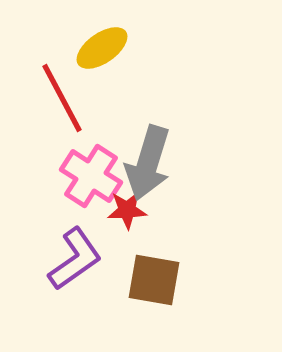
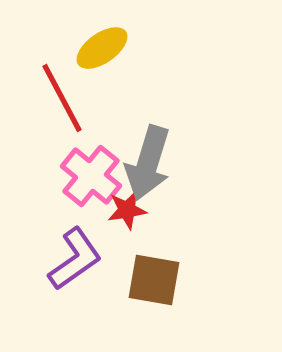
pink cross: rotated 6 degrees clockwise
red star: rotated 6 degrees counterclockwise
